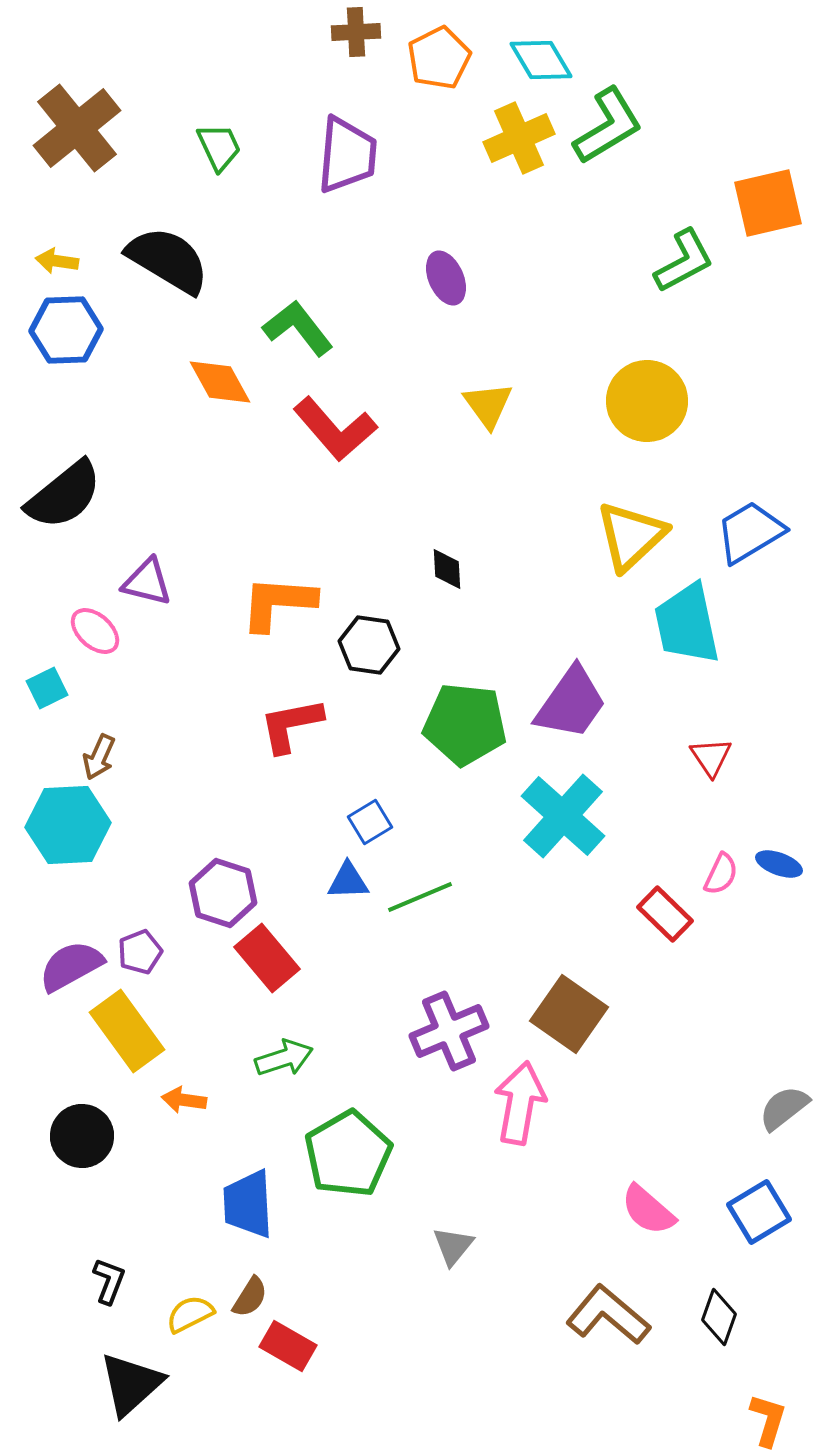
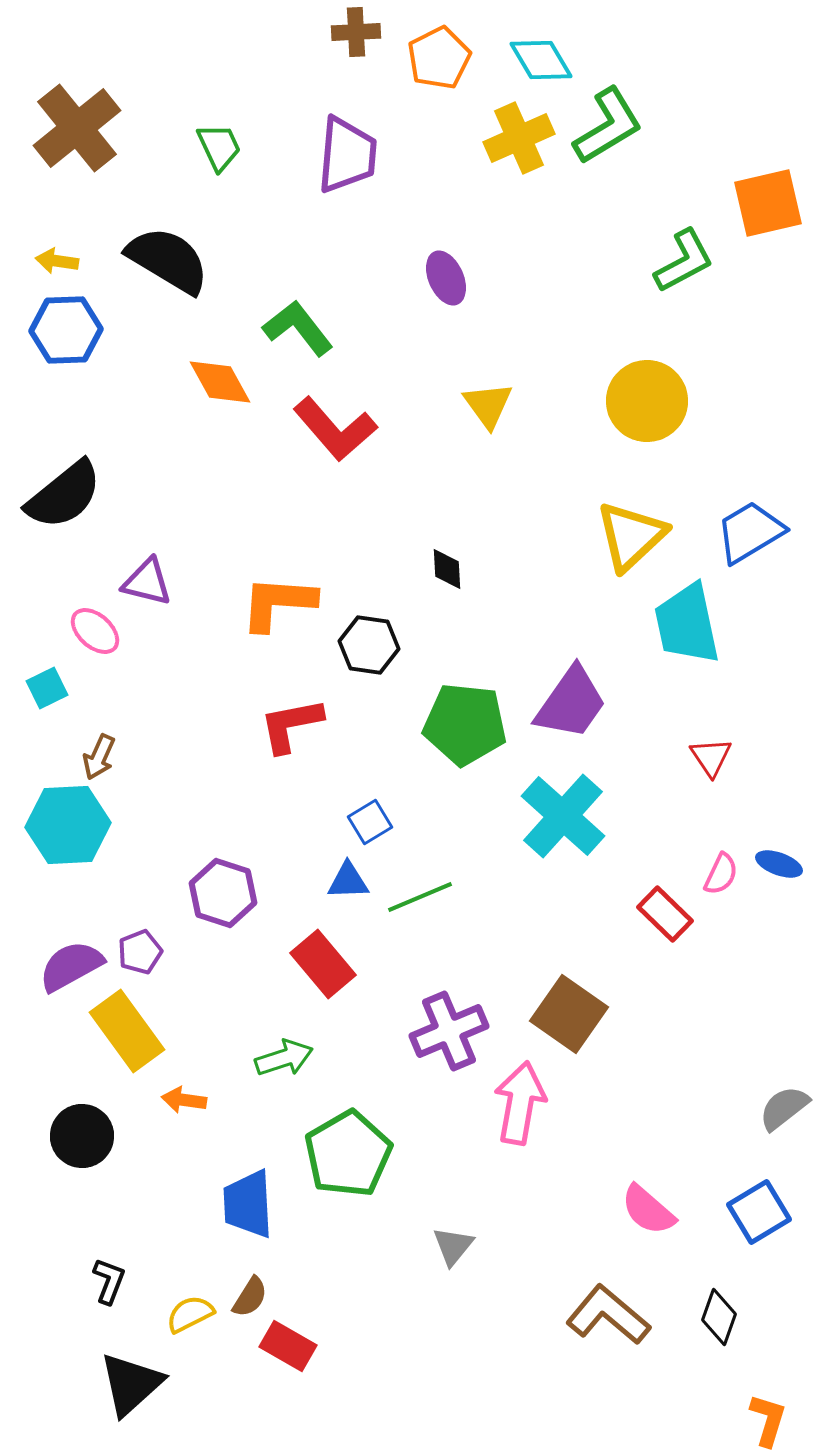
red rectangle at (267, 958): moved 56 px right, 6 px down
